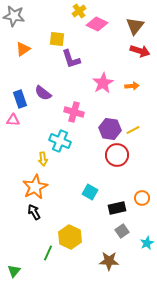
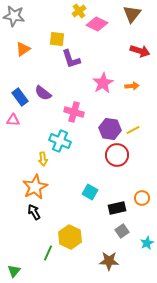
brown triangle: moved 3 px left, 12 px up
blue rectangle: moved 2 px up; rotated 18 degrees counterclockwise
